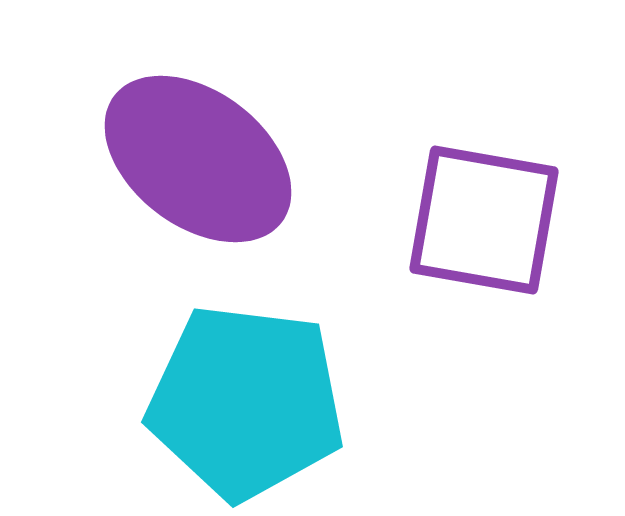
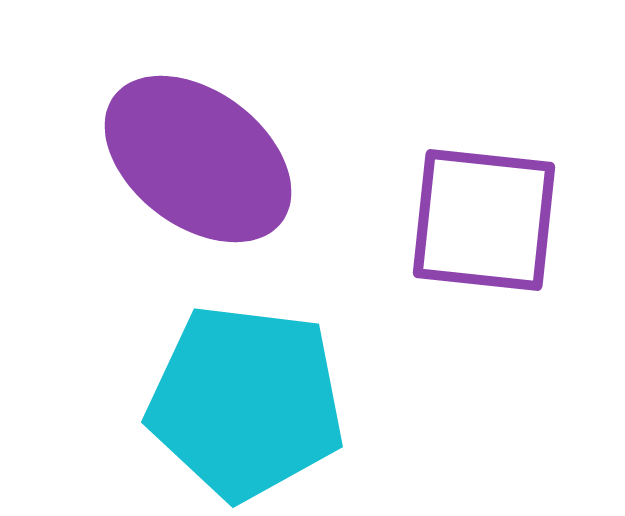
purple square: rotated 4 degrees counterclockwise
